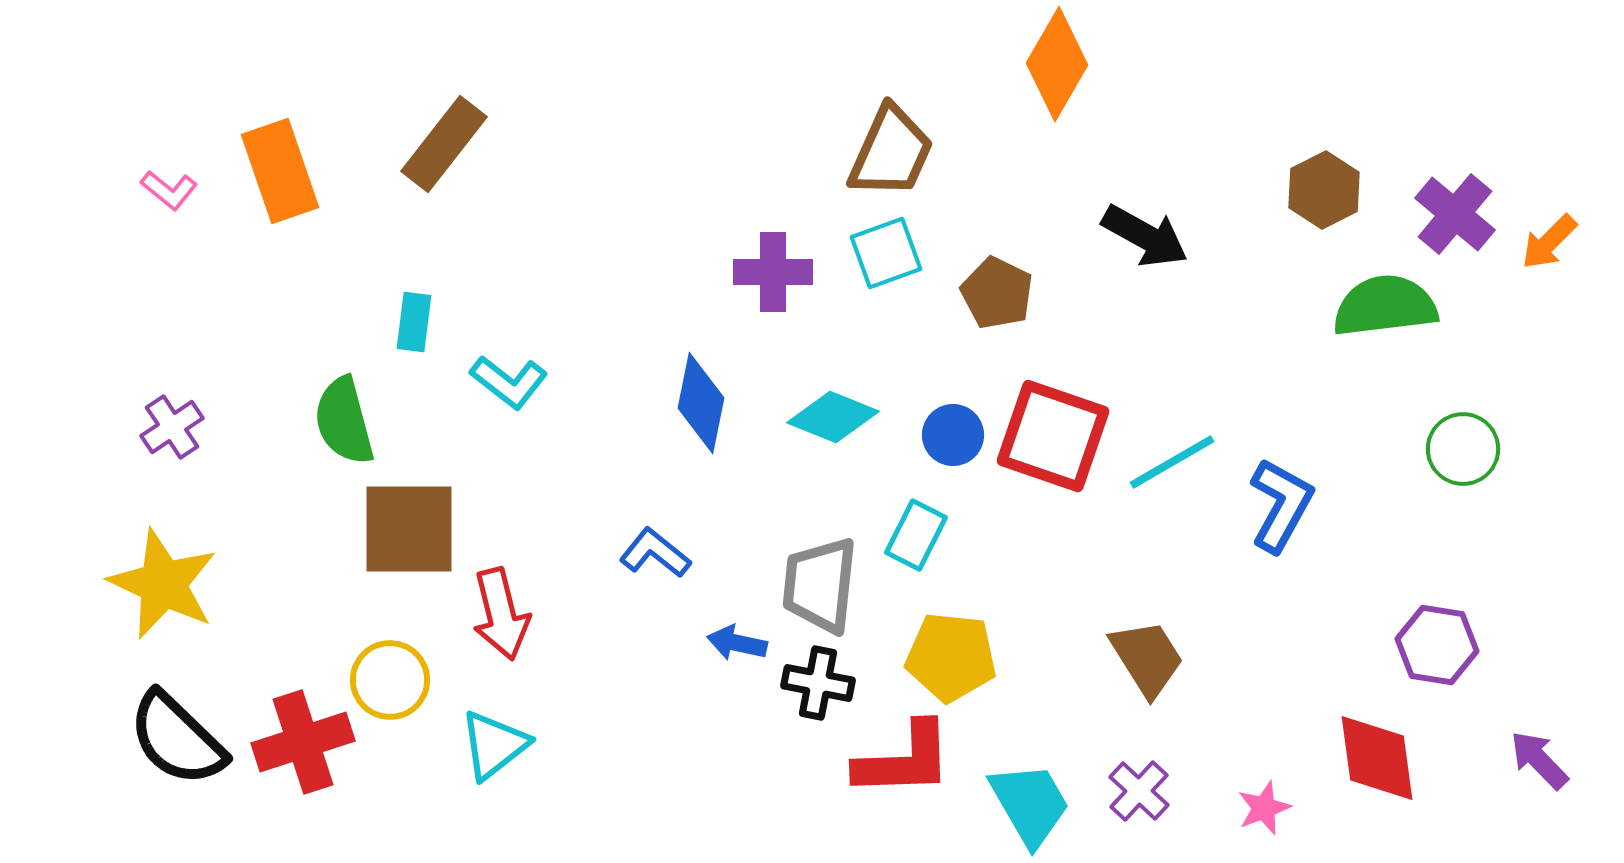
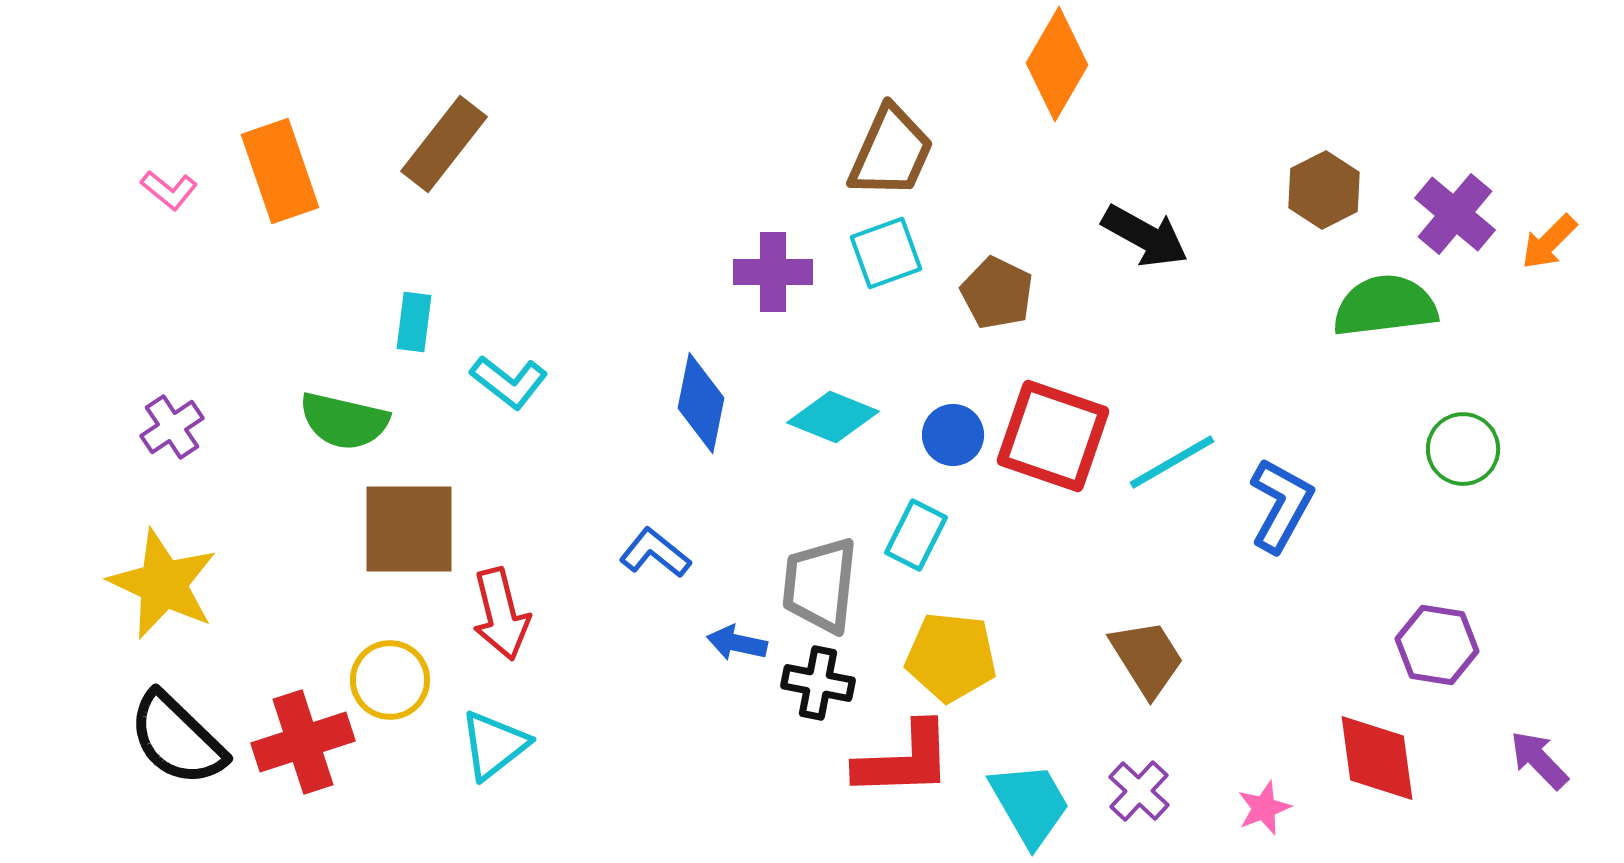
green semicircle at (344, 421): rotated 62 degrees counterclockwise
